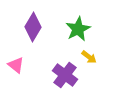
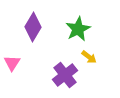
pink triangle: moved 4 px left, 2 px up; rotated 24 degrees clockwise
purple cross: rotated 15 degrees clockwise
